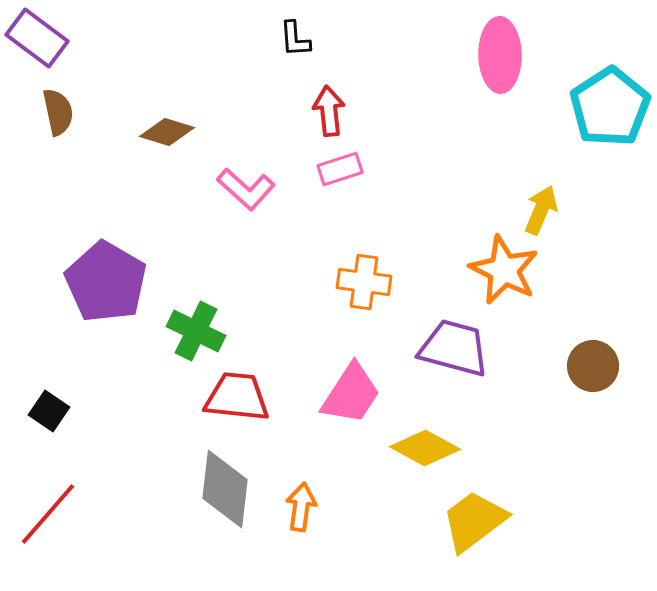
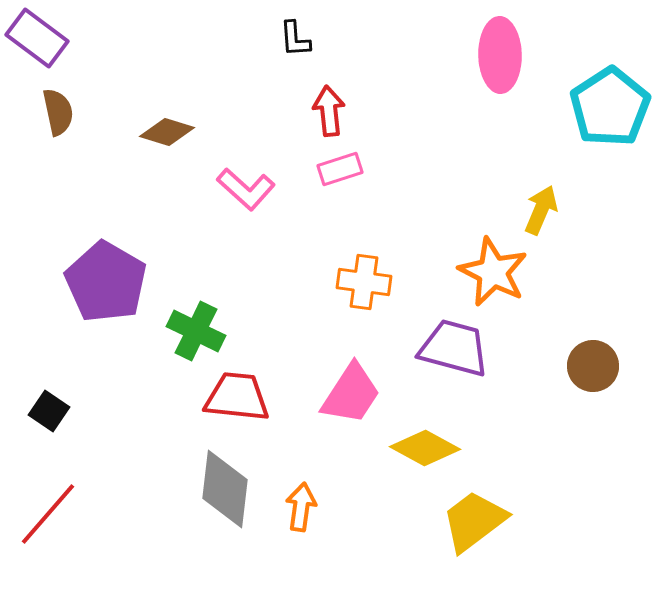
orange star: moved 11 px left, 2 px down
